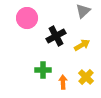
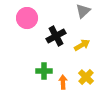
green cross: moved 1 px right, 1 px down
